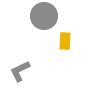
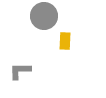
gray L-shape: rotated 25 degrees clockwise
